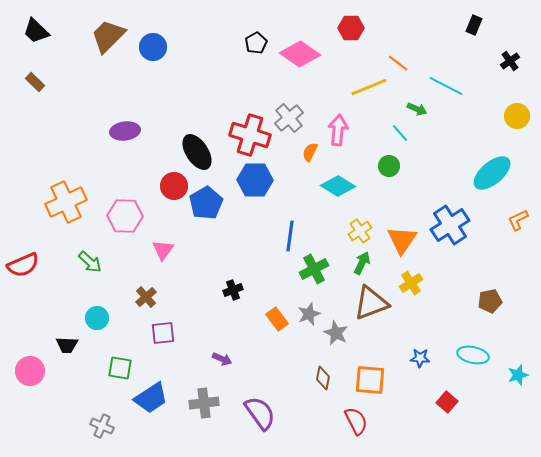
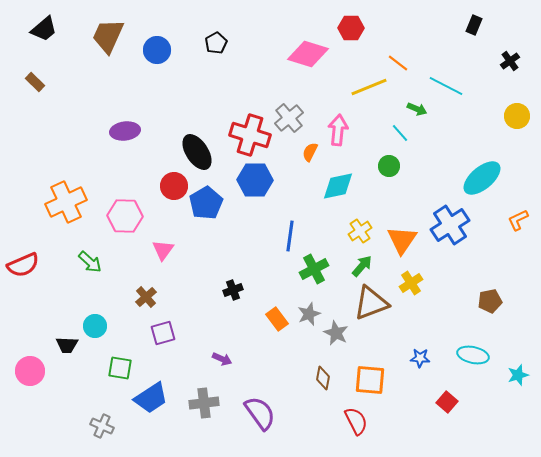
black trapezoid at (36, 31): moved 8 px right, 2 px up; rotated 84 degrees counterclockwise
brown trapezoid at (108, 36): rotated 21 degrees counterclockwise
black pentagon at (256, 43): moved 40 px left
blue circle at (153, 47): moved 4 px right, 3 px down
pink diamond at (300, 54): moved 8 px right; rotated 18 degrees counterclockwise
cyan ellipse at (492, 173): moved 10 px left, 5 px down
cyan diamond at (338, 186): rotated 44 degrees counterclockwise
green arrow at (362, 263): moved 3 px down; rotated 15 degrees clockwise
cyan circle at (97, 318): moved 2 px left, 8 px down
purple square at (163, 333): rotated 10 degrees counterclockwise
